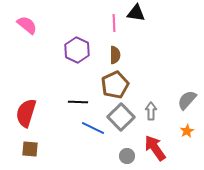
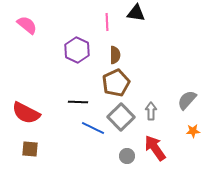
pink line: moved 7 px left, 1 px up
brown pentagon: moved 1 px right, 2 px up
red semicircle: rotated 80 degrees counterclockwise
orange star: moved 6 px right; rotated 24 degrees clockwise
